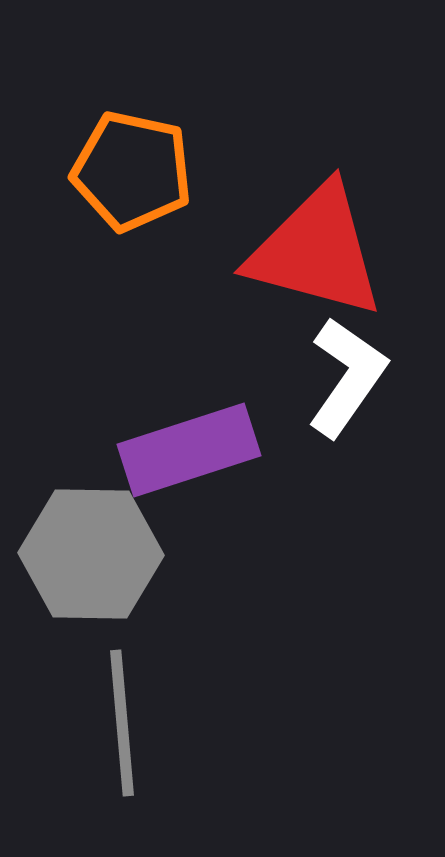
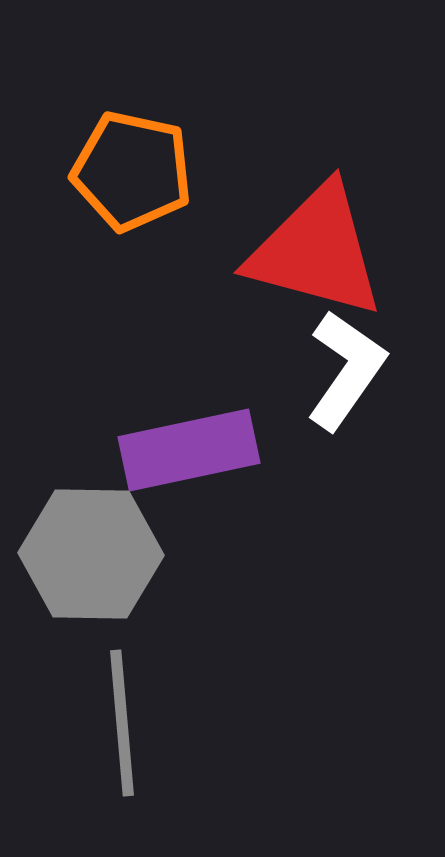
white L-shape: moved 1 px left, 7 px up
purple rectangle: rotated 6 degrees clockwise
